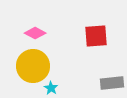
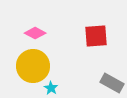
gray rectangle: rotated 35 degrees clockwise
